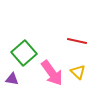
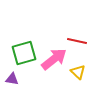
green square: rotated 25 degrees clockwise
pink arrow: moved 2 px right, 14 px up; rotated 92 degrees counterclockwise
